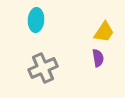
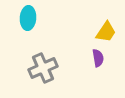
cyan ellipse: moved 8 px left, 2 px up
yellow trapezoid: moved 2 px right
